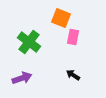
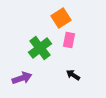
orange square: rotated 36 degrees clockwise
pink rectangle: moved 4 px left, 3 px down
green cross: moved 11 px right, 6 px down; rotated 15 degrees clockwise
